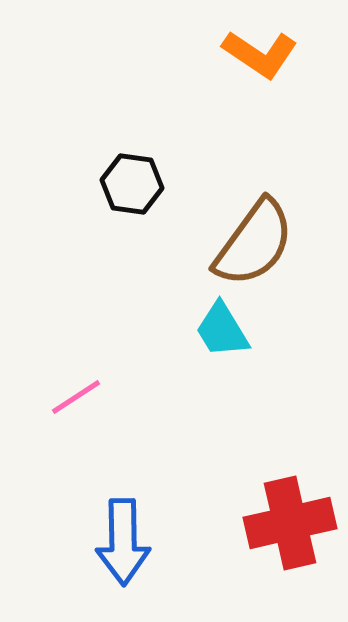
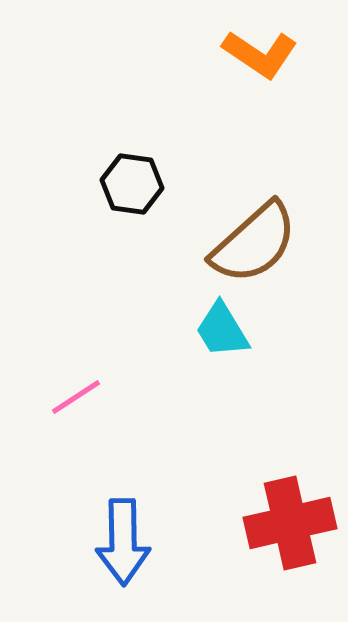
brown semicircle: rotated 12 degrees clockwise
